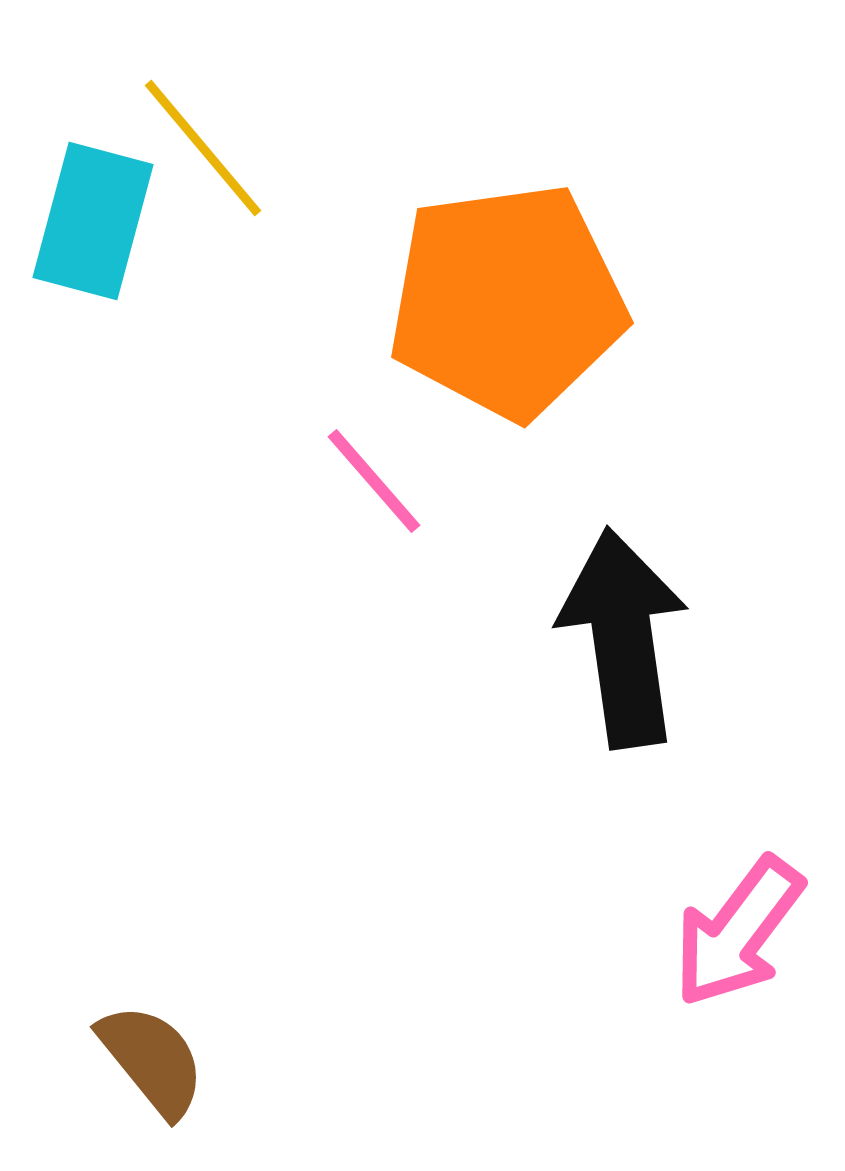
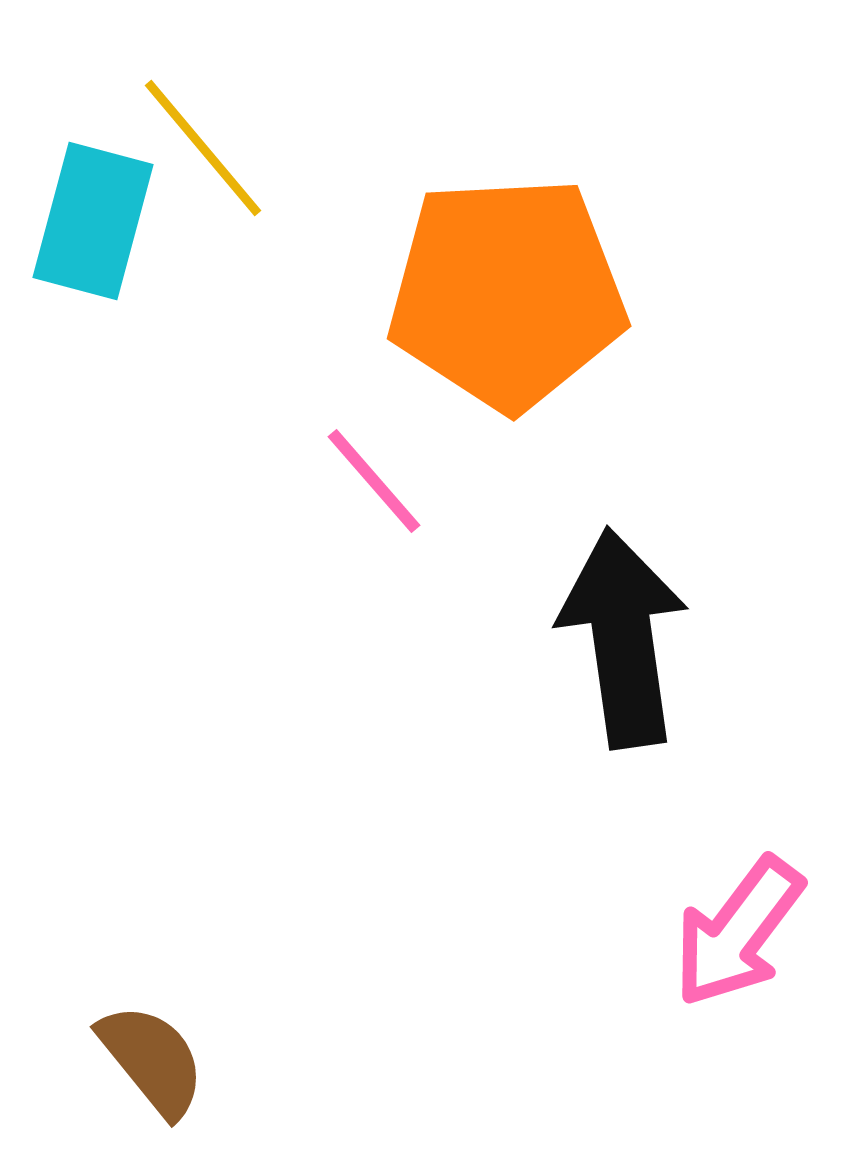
orange pentagon: moved 8 px up; rotated 5 degrees clockwise
